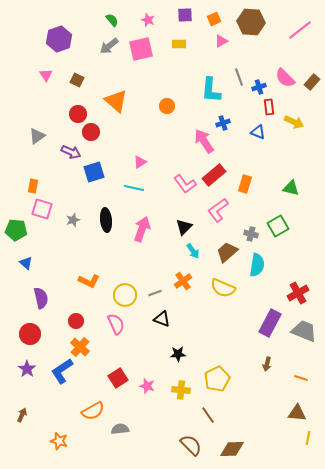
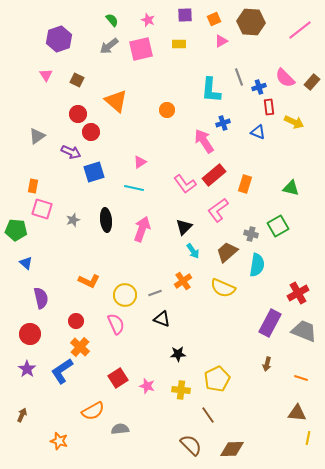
orange circle at (167, 106): moved 4 px down
